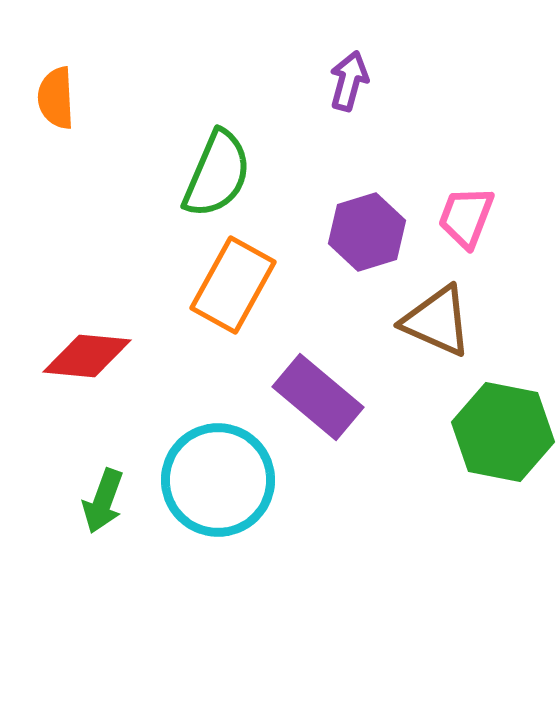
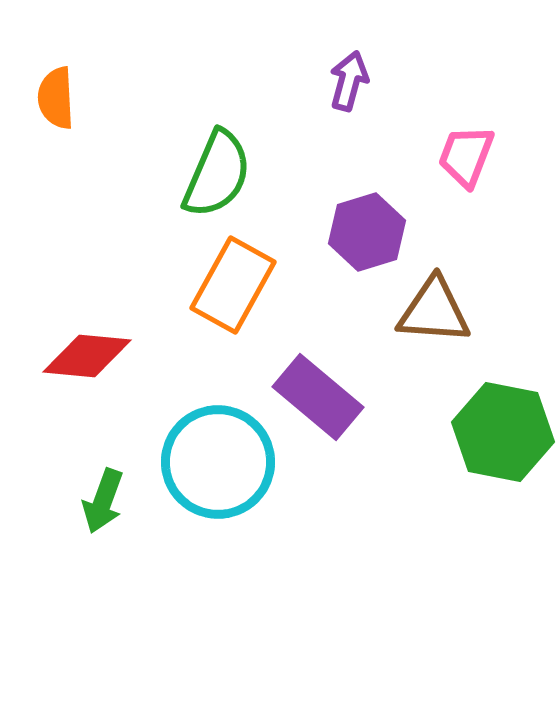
pink trapezoid: moved 61 px up
brown triangle: moved 3 px left, 10 px up; rotated 20 degrees counterclockwise
cyan circle: moved 18 px up
